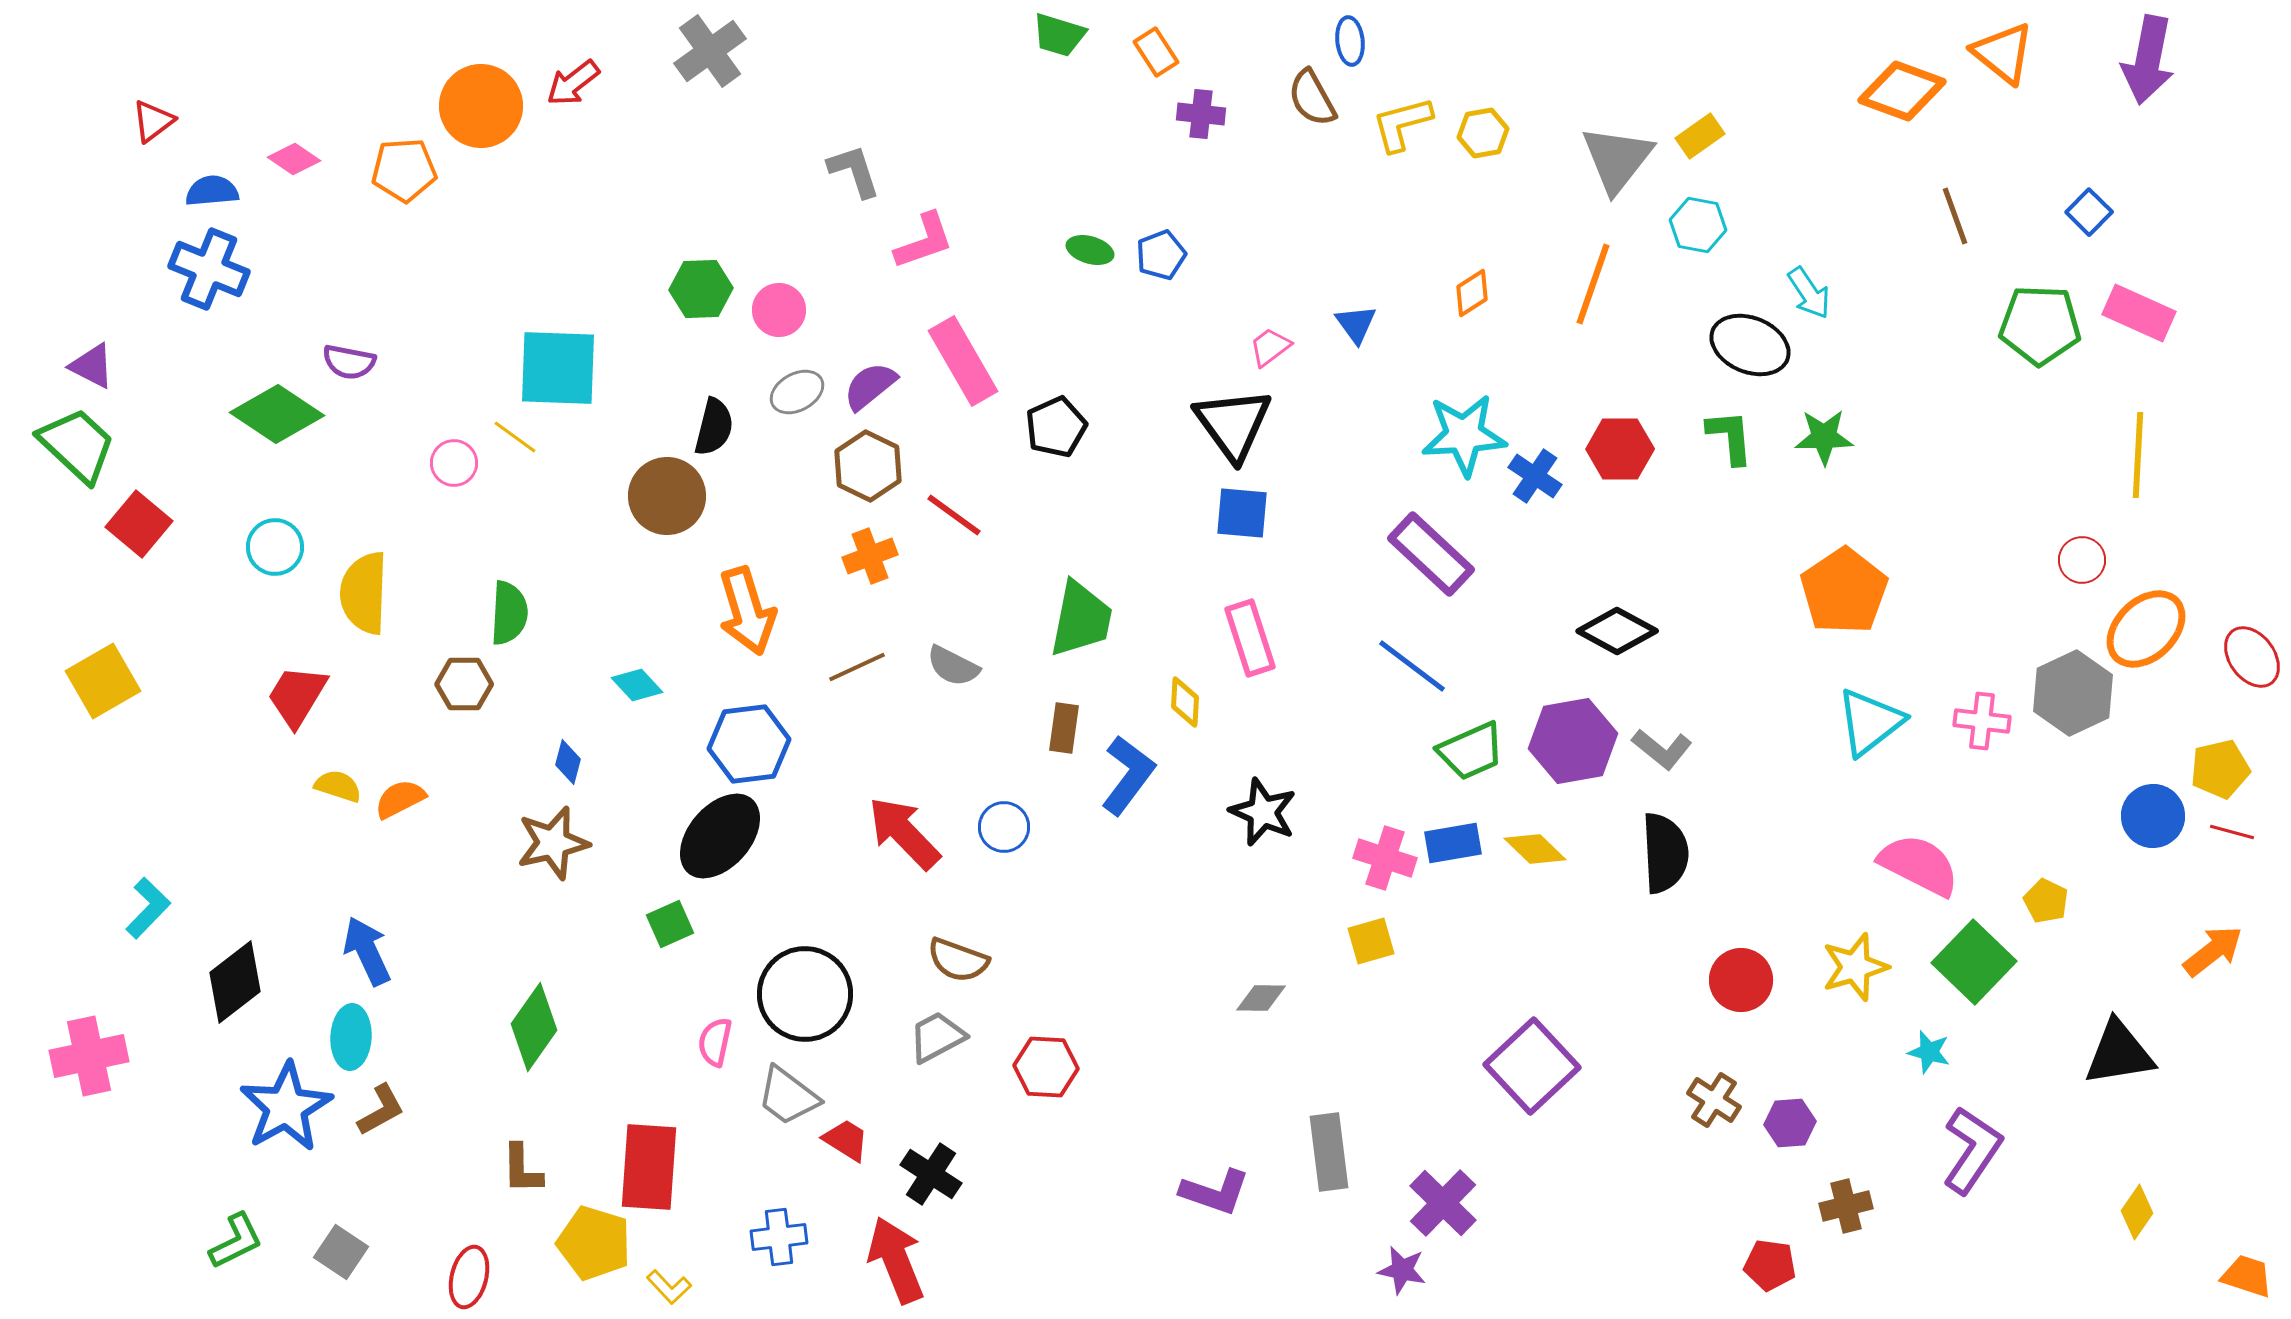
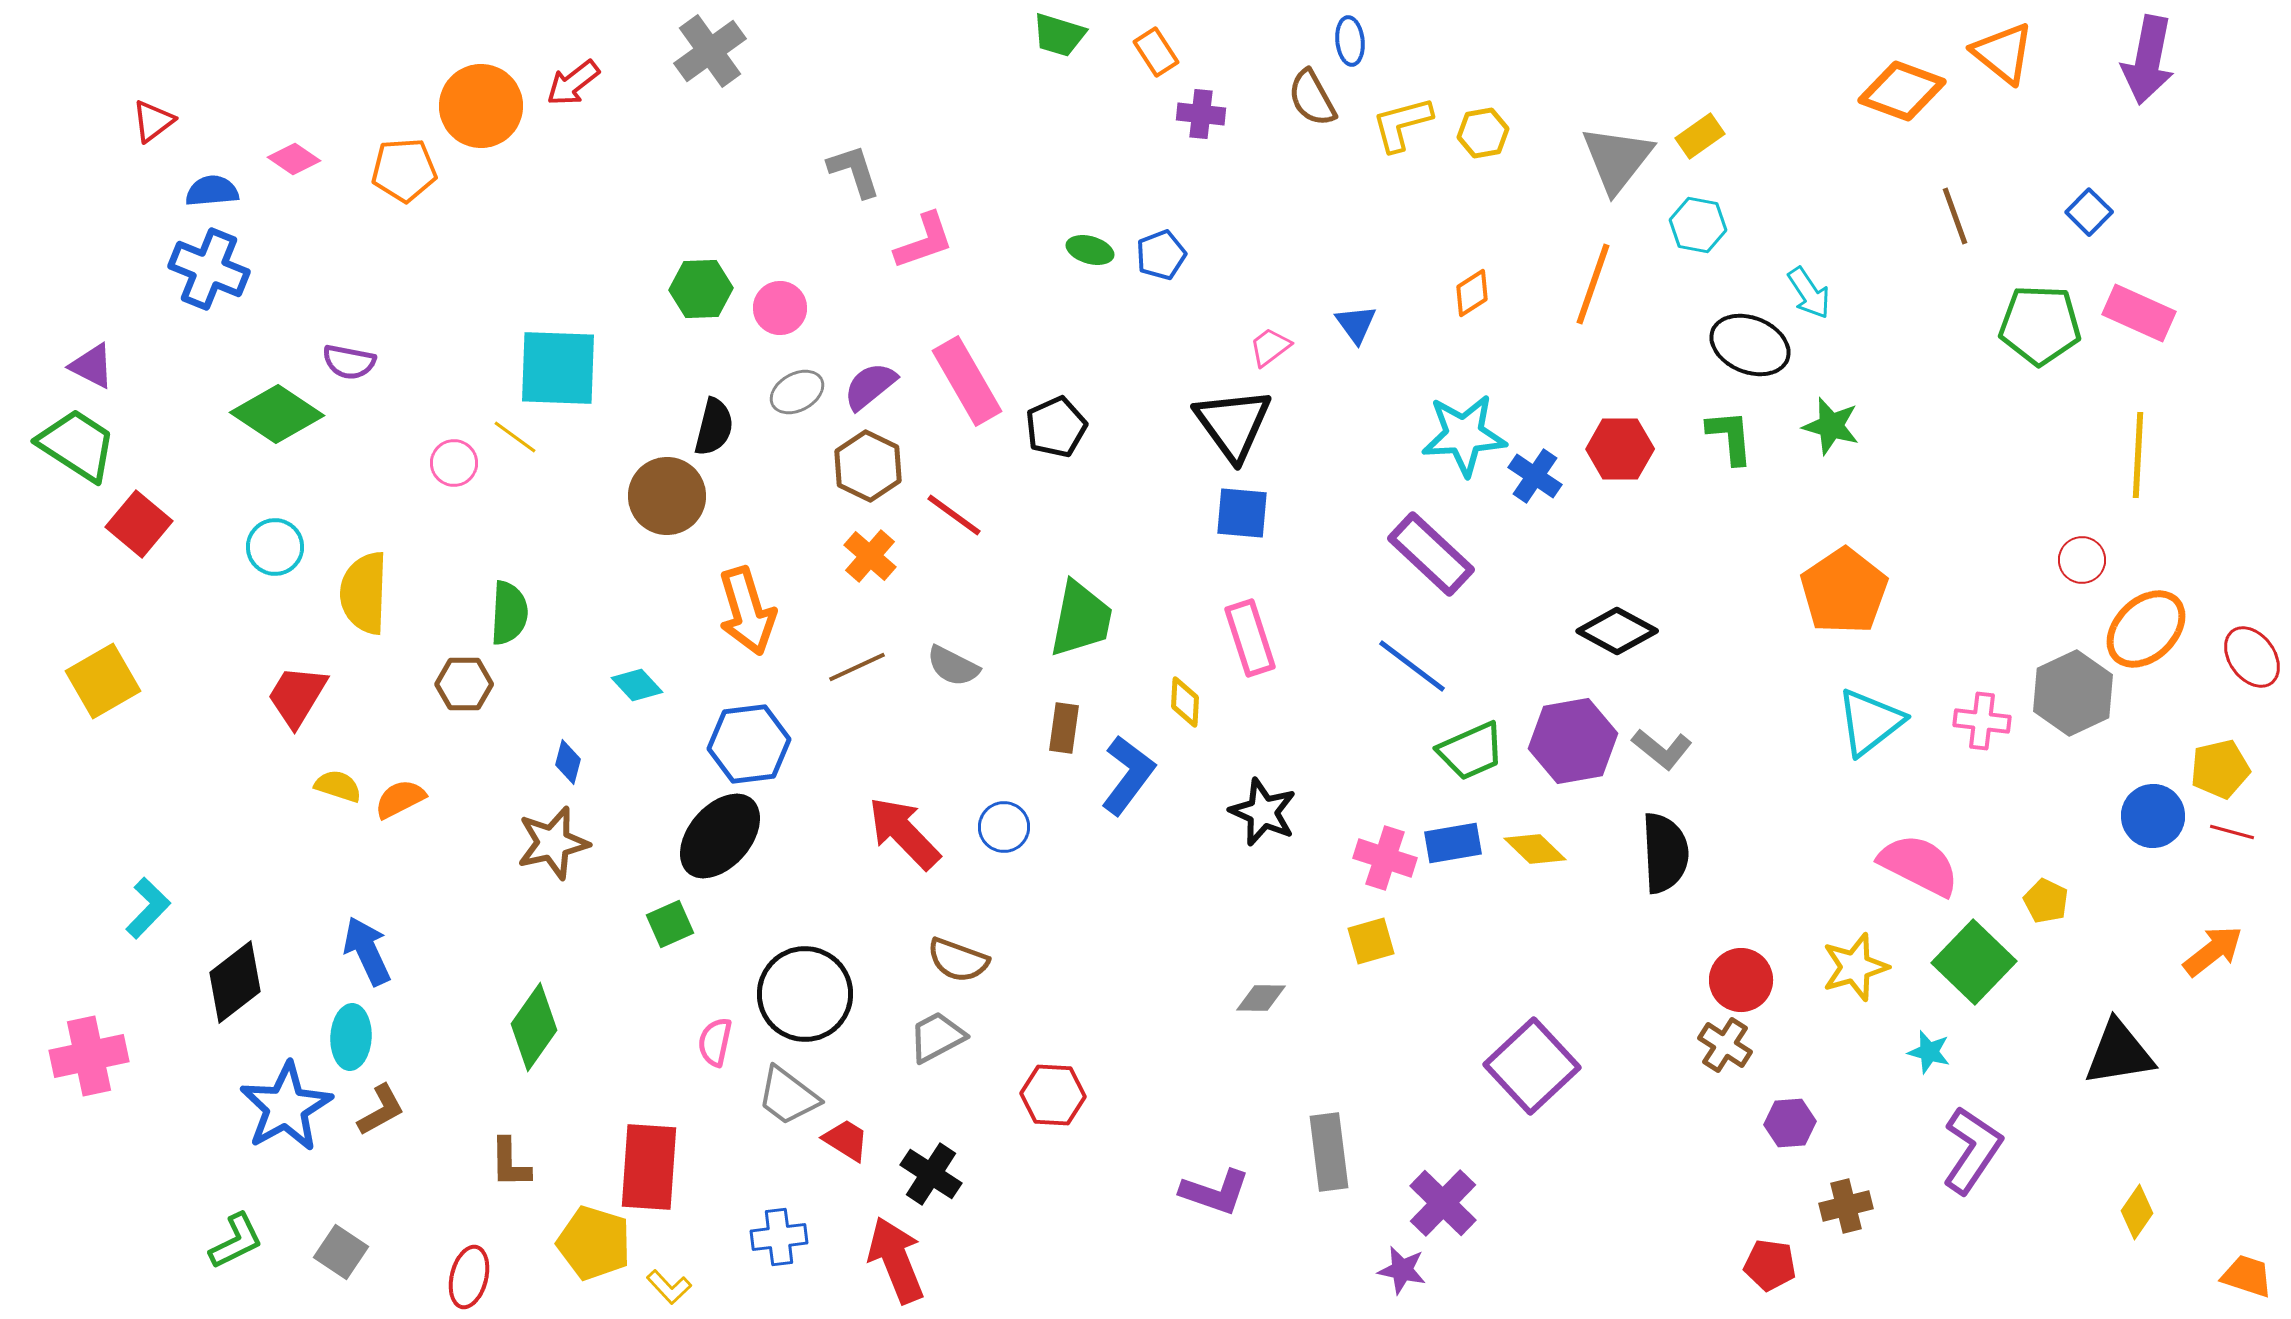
pink circle at (779, 310): moved 1 px right, 2 px up
pink rectangle at (963, 361): moved 4 px right, 20 px down
green star at (1824, 437): moved 7 px right, 11 px up; rotated 16 degrees clockwise
green trapezoid at (77, 445): rotated 10 degrees counterclockwise
orange cross at (870, 556): rotated 28 degrees counterclockwise
red hexagon at (1046, 1067): moved 7 px right, 28 px down
brown cross at (1714, 1100): moved 11 px right, 55 px up
brown L-shape at (522, 1169): moved 12 px left, 6 px up
